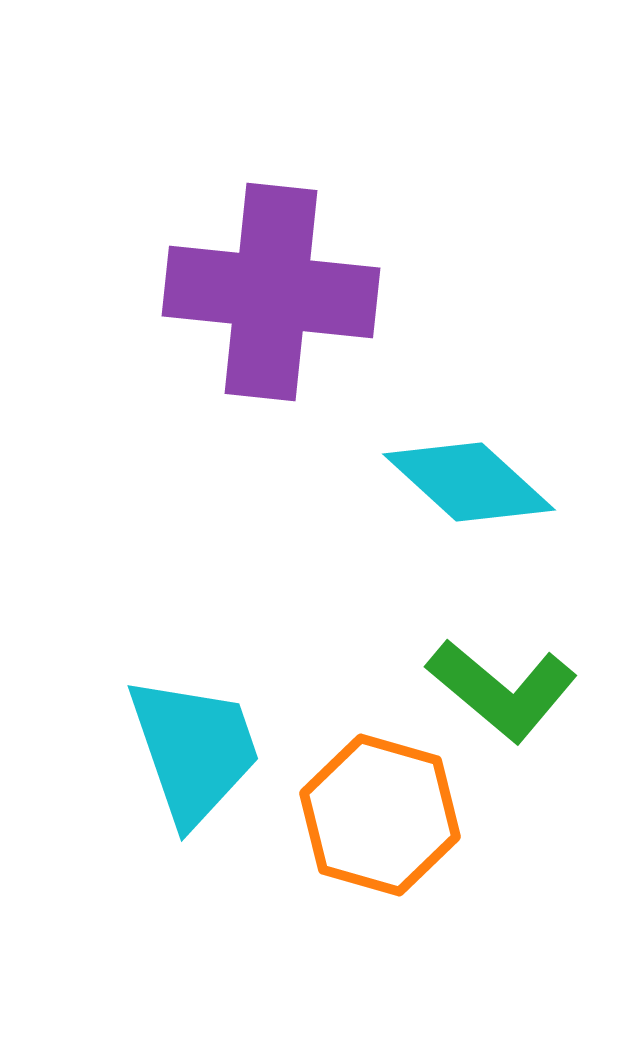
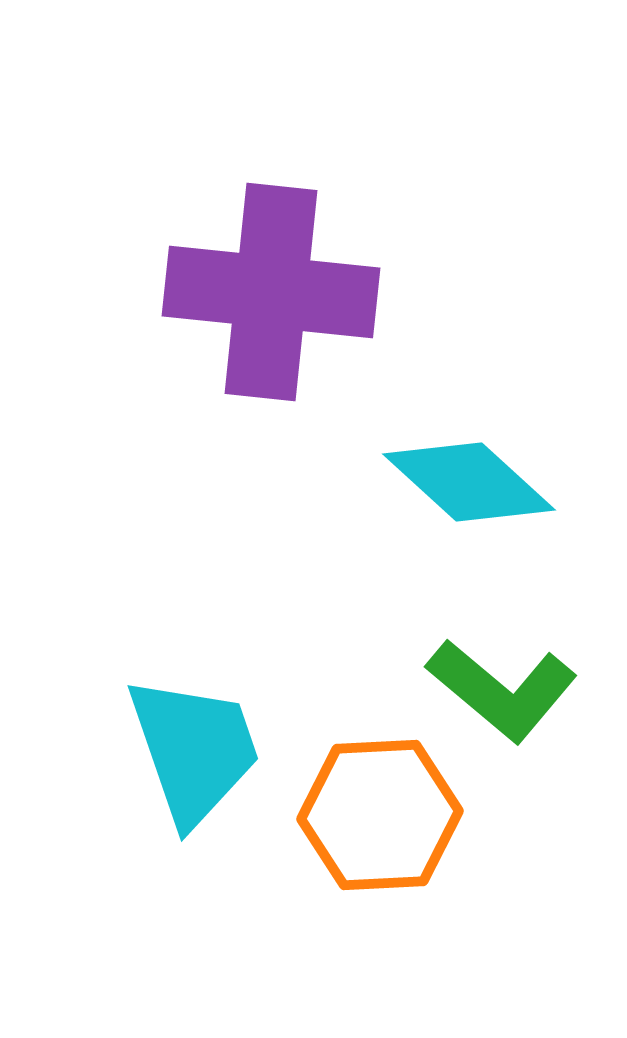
orange hexagon: rotated 19 degrees counterclockwise
